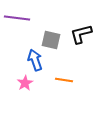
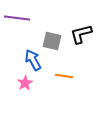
gray square: moved 1 px right, 1 px down
blue arrow: moved 2 px left; rotated 10 degrees counterclockwise
orange line: moved 4 px up
